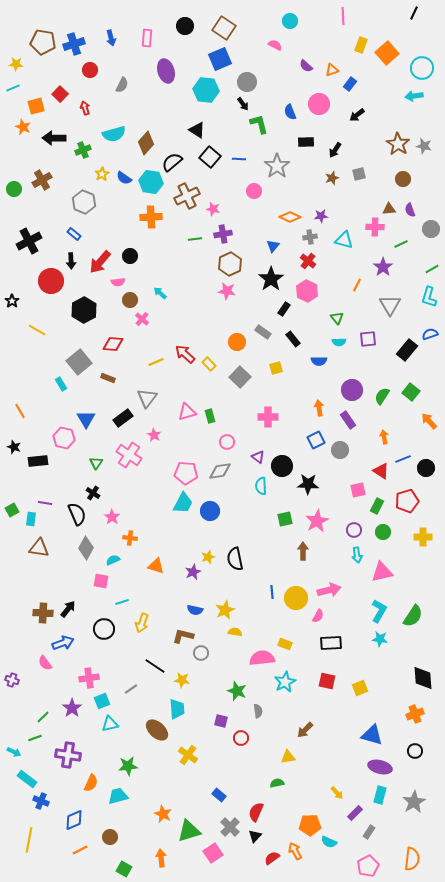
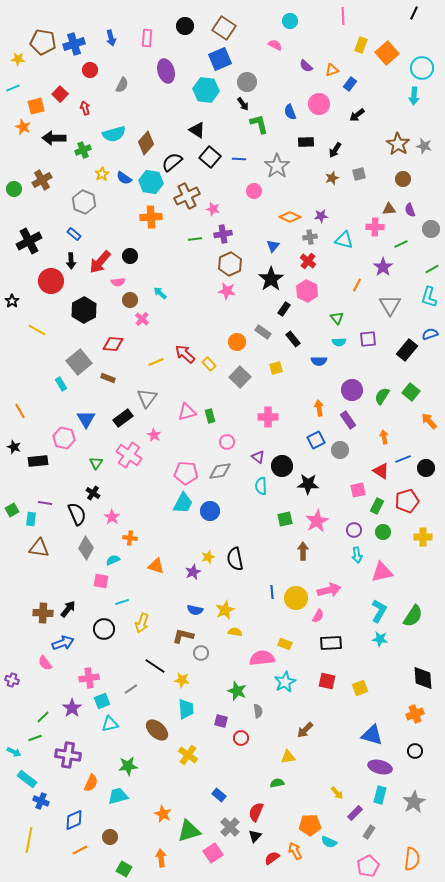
yellow star at (16, 64): moved 2 px right, 5 px up
cyan arrow at (414, 96): rotated 78 degrees counterclockwise
cyan trapezoid at (177, 709): moved 9 px right
